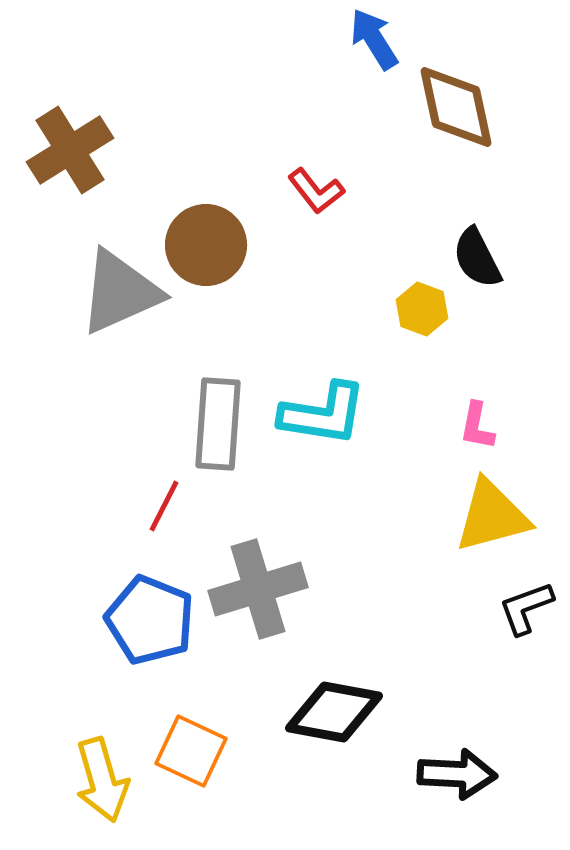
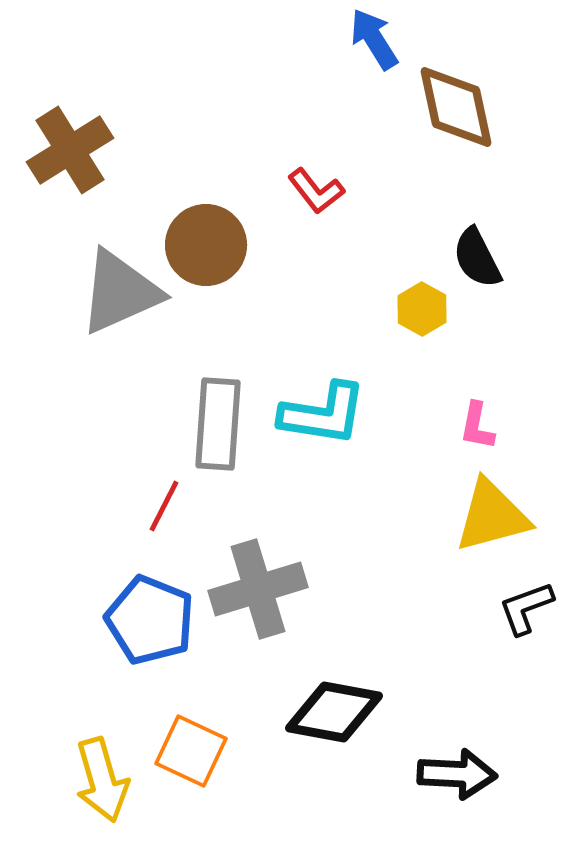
yellow hexagon: rotated 9 degrees clockwise
